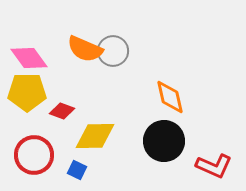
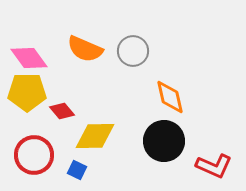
gray circle: moved 20 px right
red diamond: rotated 30 degrees clockwise
